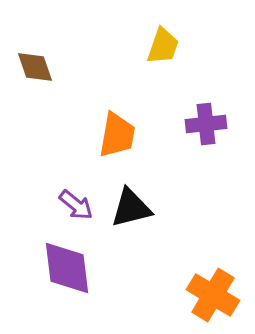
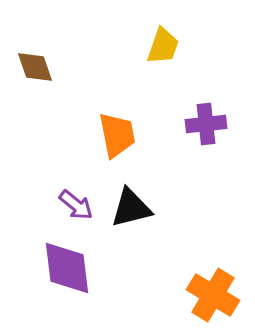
orange trapezoid: rotated 21 degrees counterclockwise
